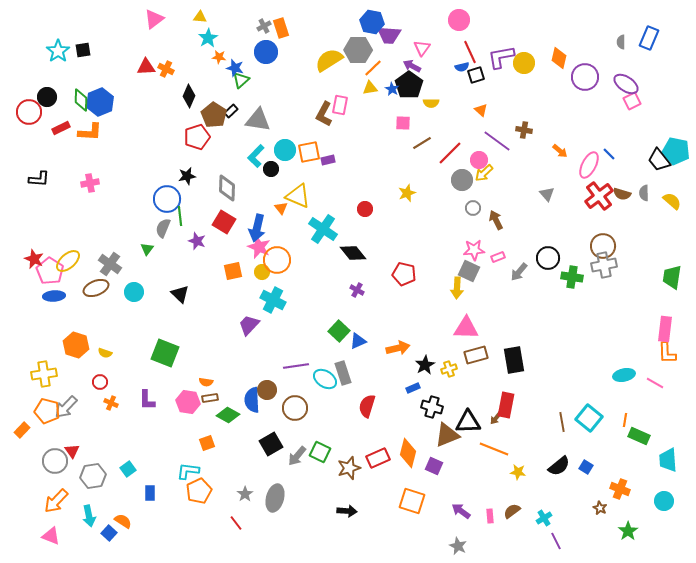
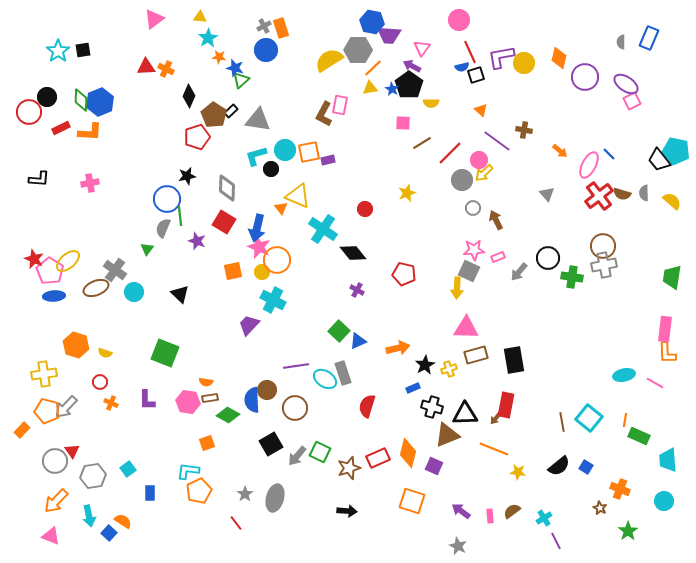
blue circle at (266, 52): moved 2 px up
cyan L-shape at (256, 156): rotated 30 degrees clockwise
gray cross at (110, 264): moved 5 px right, 6 px down
black triangle at (468, 422): moved 3 px left, 8 px up
